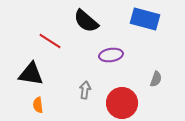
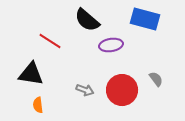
black semicircle: moved 1 px right, 1 px up
purple ellipse: moved 10 px up
gray semicircle: rotated 56 degrees counterclockwise
gray arrow: rotated 102 degrees clockwise
red circle: moved 13 px up
